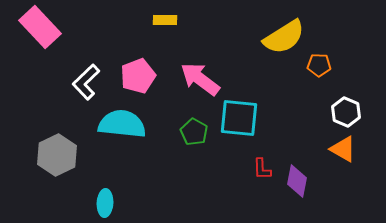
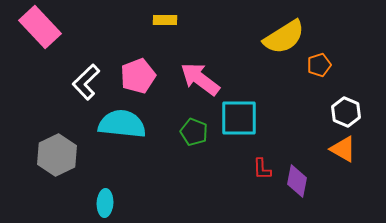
orange pentagon: rotated 20 degrees counterclockwise
cyan square: rotated 6 degrees counterclockwise
green pentagon: rotated 8 degrees counterclockwise
